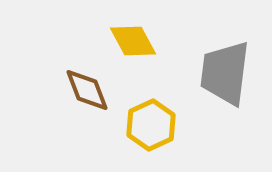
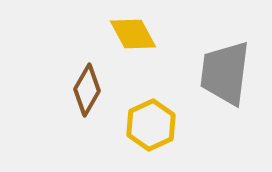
yellow diamond: moved 7 px up
brown diamond: rotated 51 degrees clockwise
